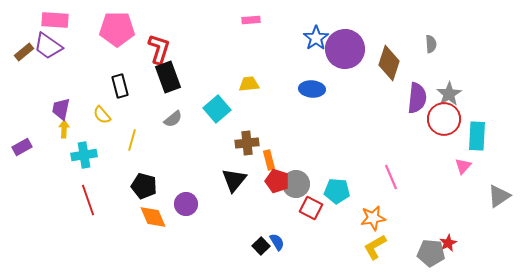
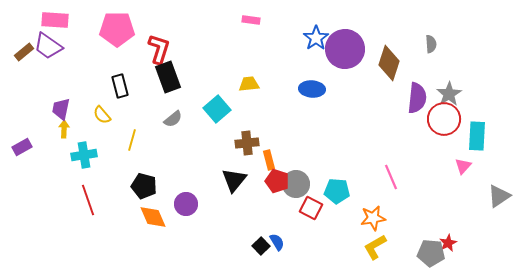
pink rectangle at (251, 20): rotated 12 degrees clockwise
